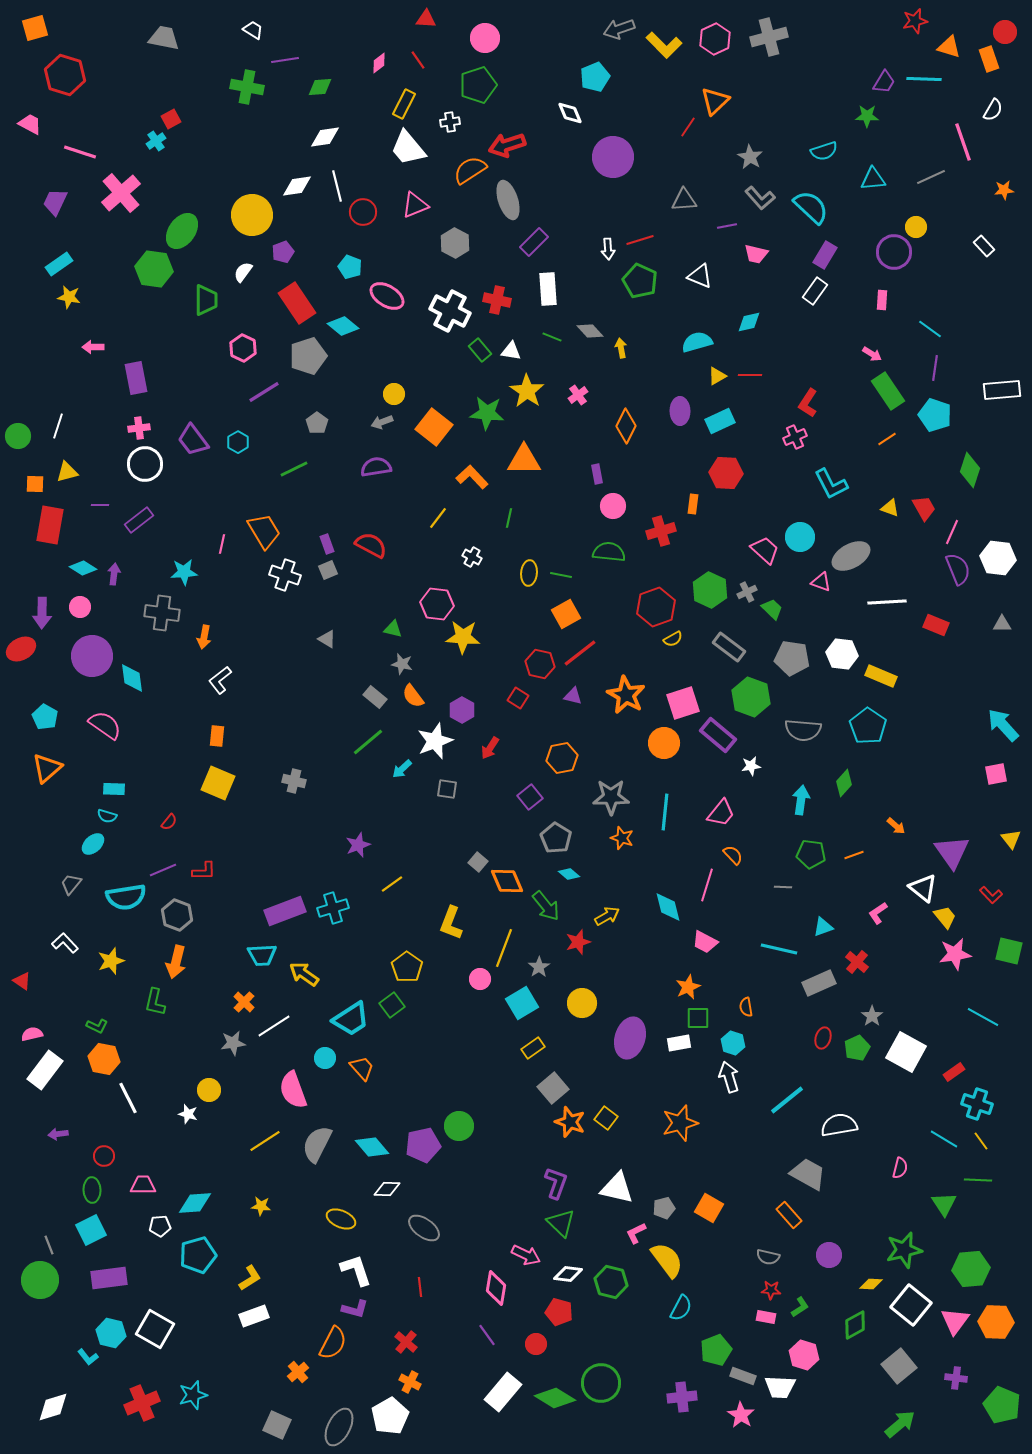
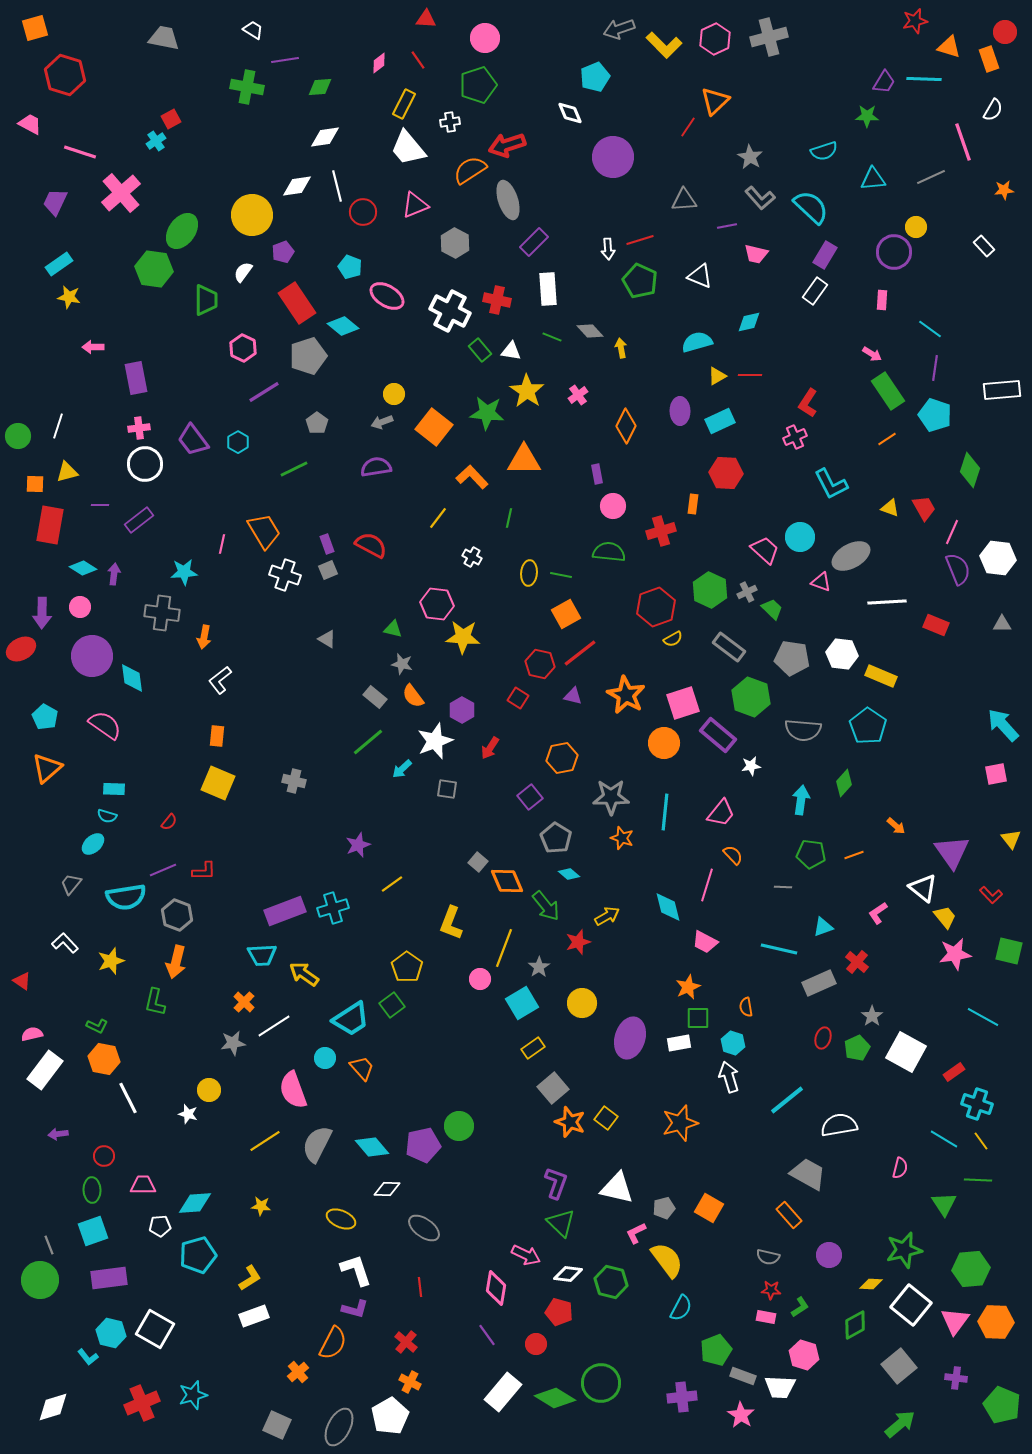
cyan square at (91, 1230): moved 2 px right, 1 px down; rotated 8 degrees clockwise
